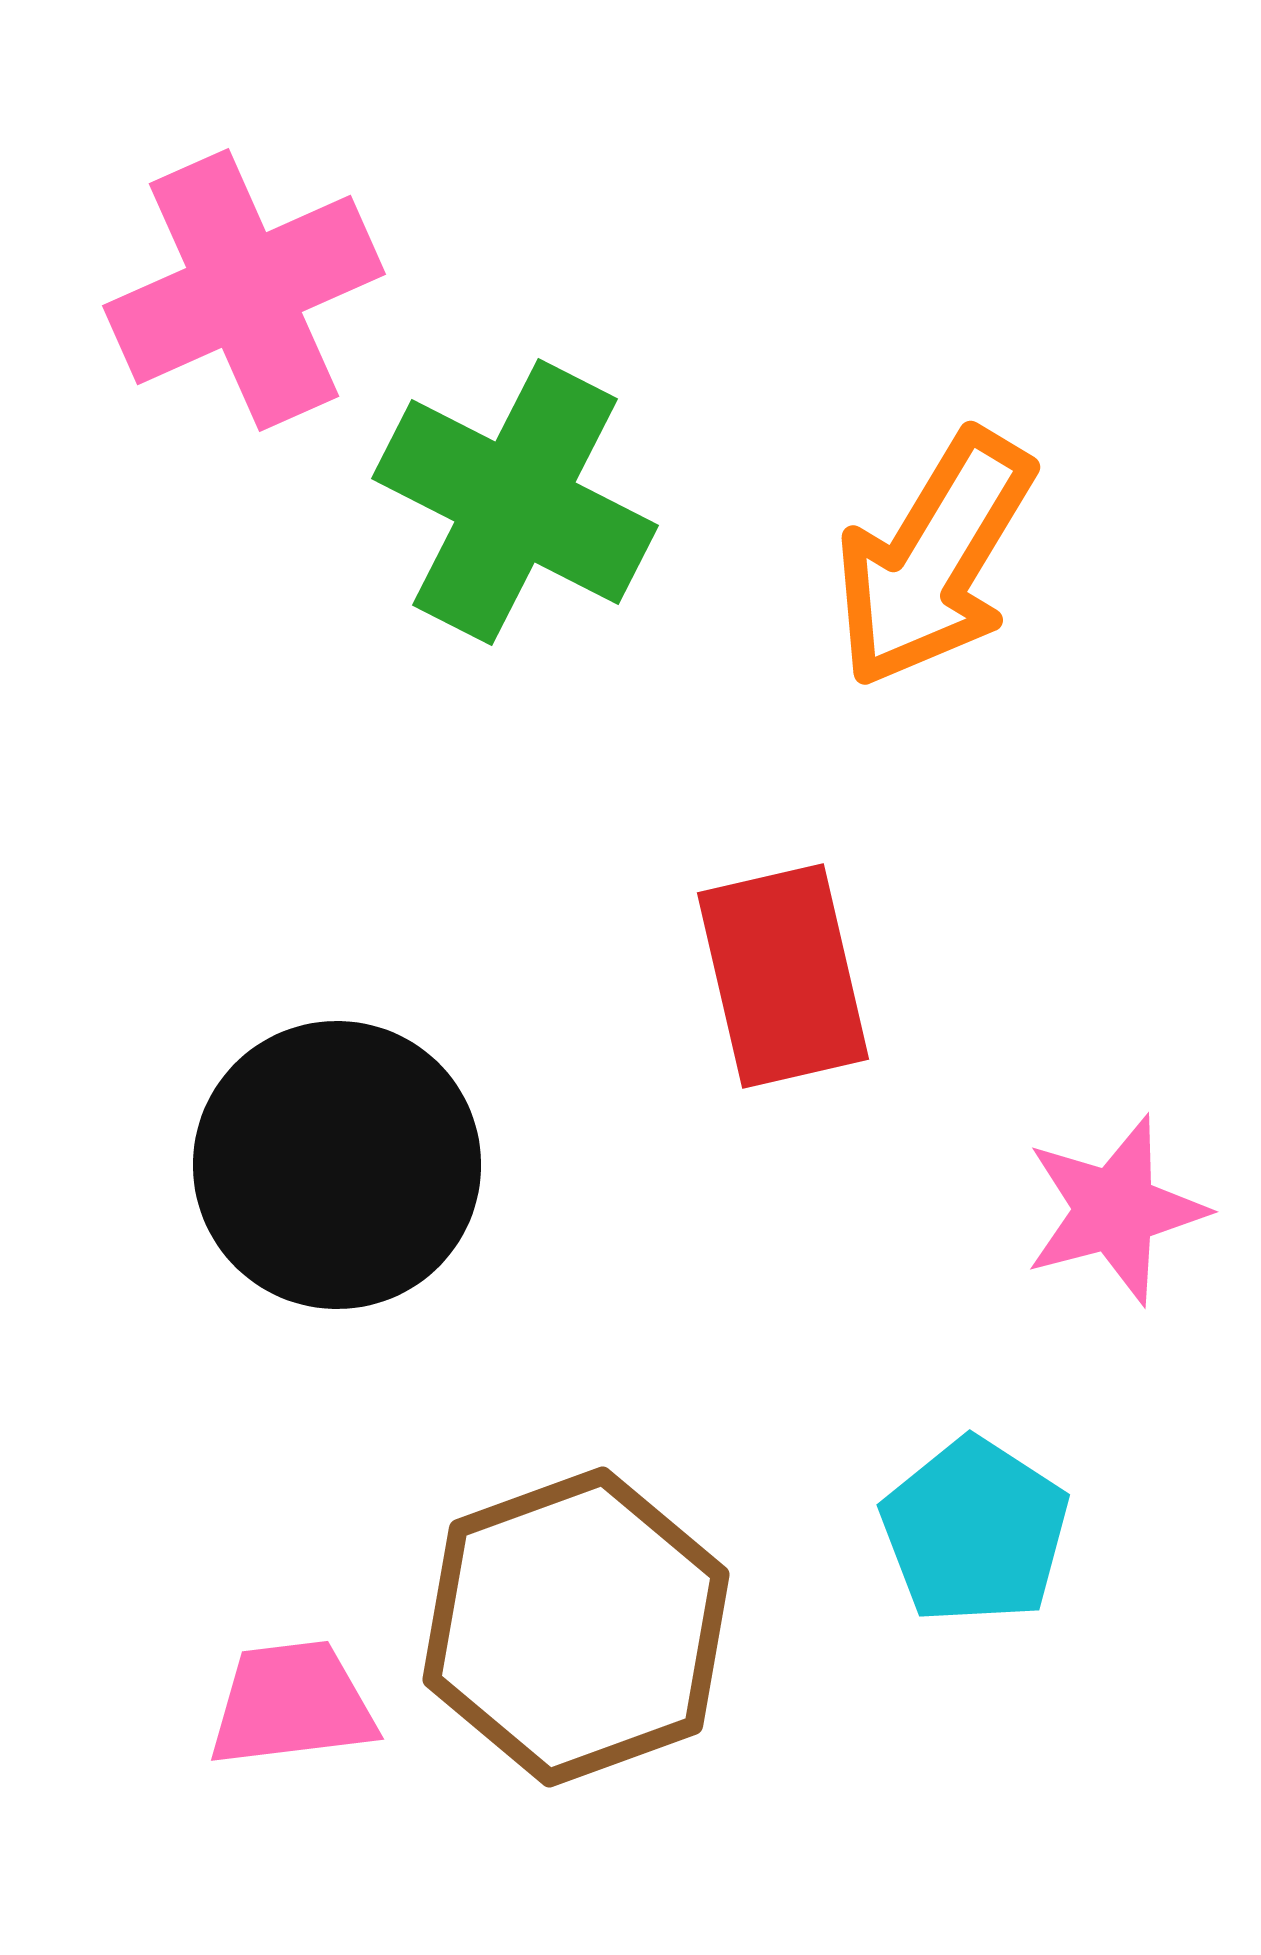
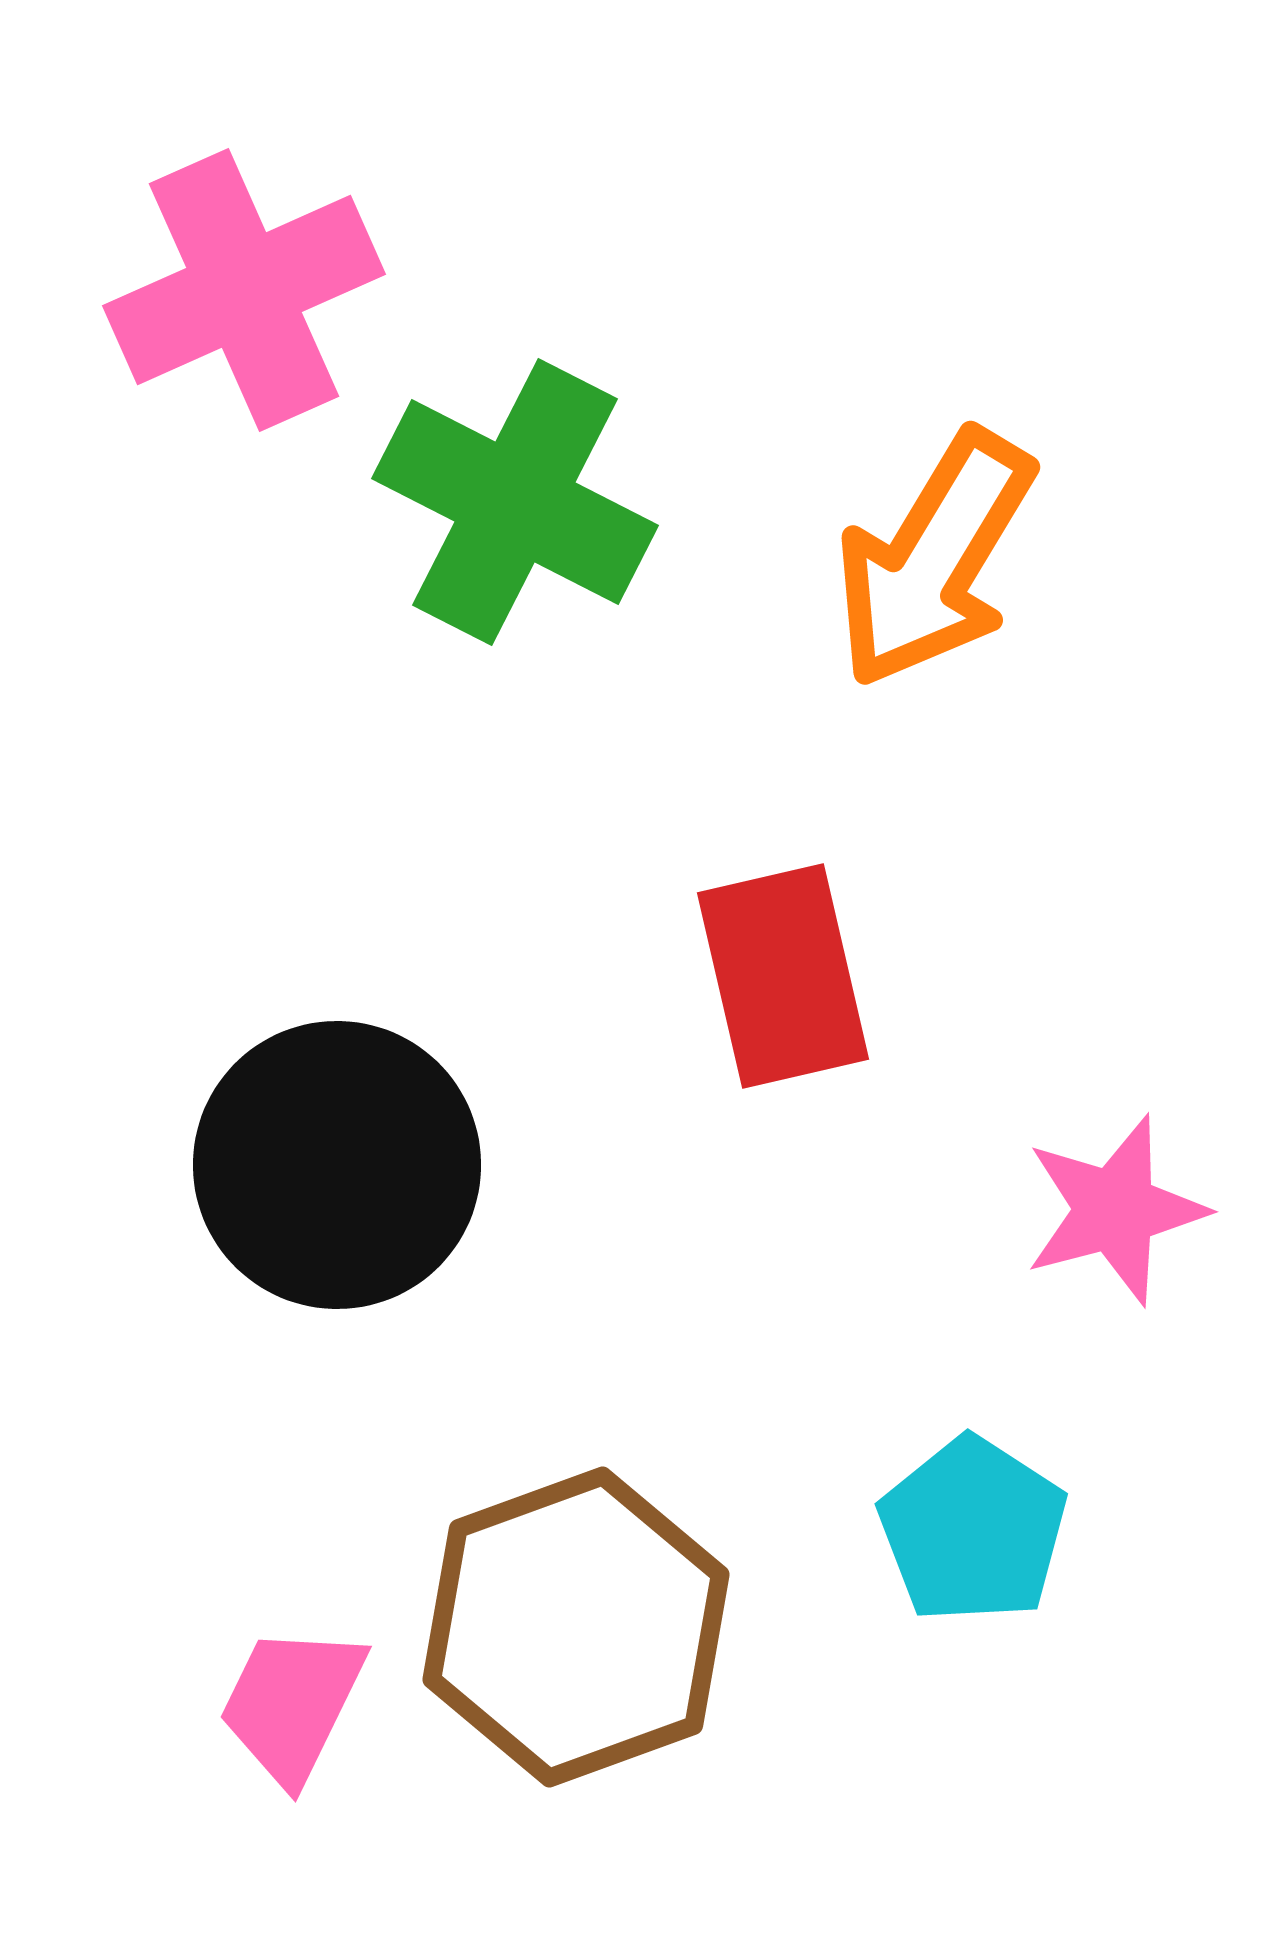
cyan pentagon: moved 2 px left, 1 px up
pink trapezoid: rotated 57 degrees counterclockwise
